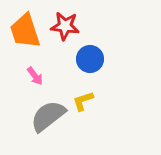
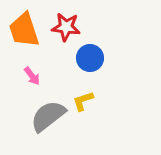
red star: moved 1 px right, 1 px down
orange trapezoid: moved 1 px left, 1 px up
blue circle: moved 1 px up
pink arrow: moved 3 px left
